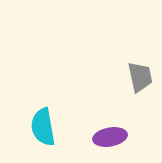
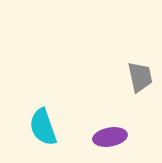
cyan semicircle: rotated 9 degrees counterclockwise
